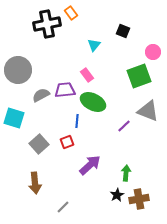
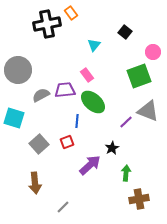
black square: moved 2 px right, 1 px down; rotated 16 degrees clockwise
green ellipse: rotated 15 degrees clockwise
purple line: moved 2 px right, 4 px up
black star: moved 5 px left, 47 px up
